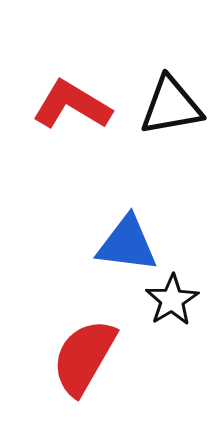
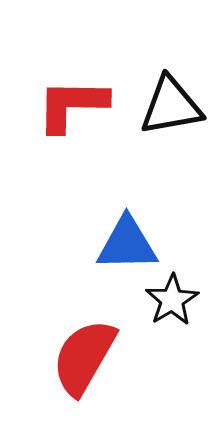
red L-shape: rotated 30 degrees counterclockwise
blue triangle: rotated 8 degrees counterclockwise
